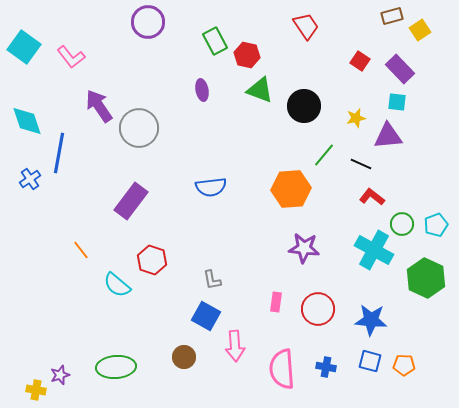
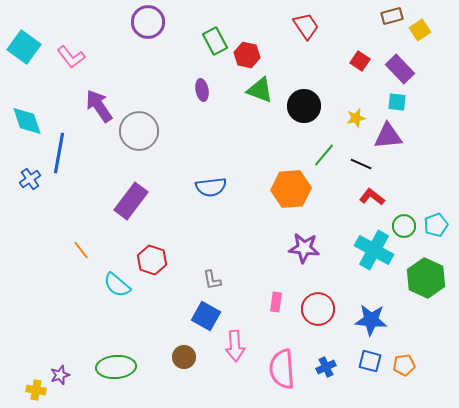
gray circle at (139, 128): moved 3 px down
green circle at (402, 224): moved 2 px right, 2 px down
orange pentagon at (404, 365): rotated 10 degrees counterclockwise
blue cross at (326, 367): rotated 36 degrees counterclockwise
